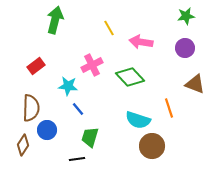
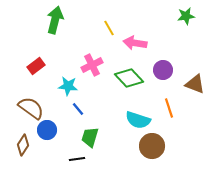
pink arrow: moved 6 px left, 1 px down
purple circle: moved 22 px left, 22 px down
green diamond: moved 1 px left, 1 px down
brown semicircle: rotated 56 degrees counterclockwise
